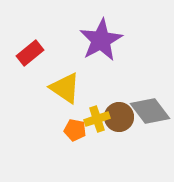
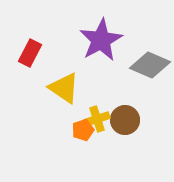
red rectangle: rotated 24 degrees counterclockwise
yellow triangle: moved 1 px left
gray diamond: moved 46 px up; rotated 30 degrees counterclockwise
brown circle: moved 6 px right, 3 px down
orange pentagon: moved 8 px right; rotated 30 degrees counterclockwise
